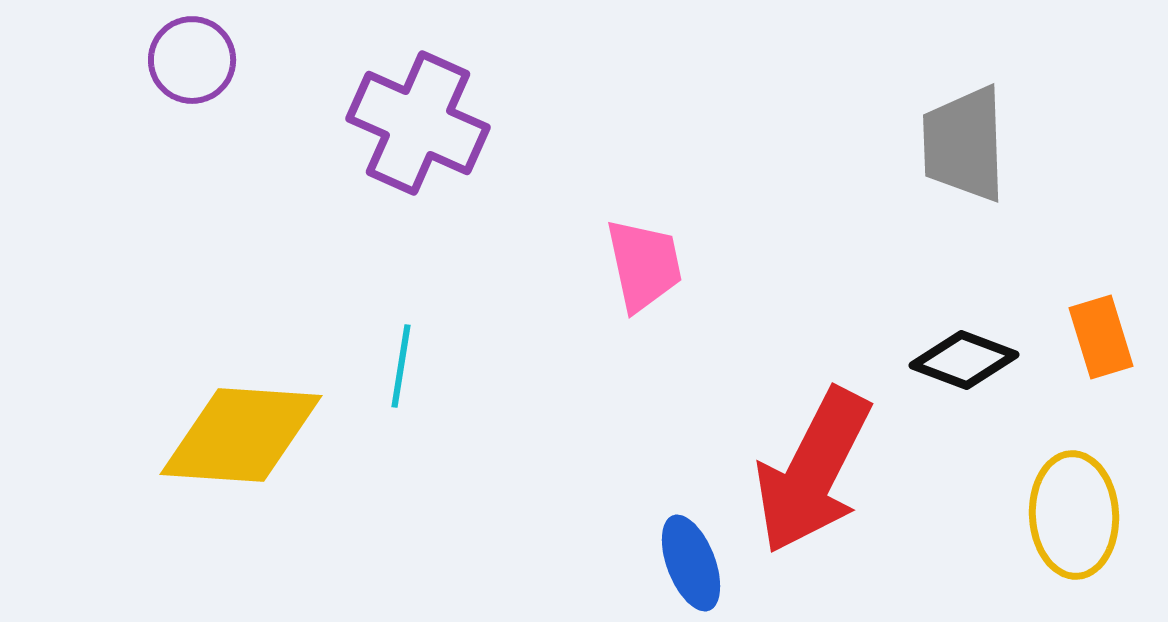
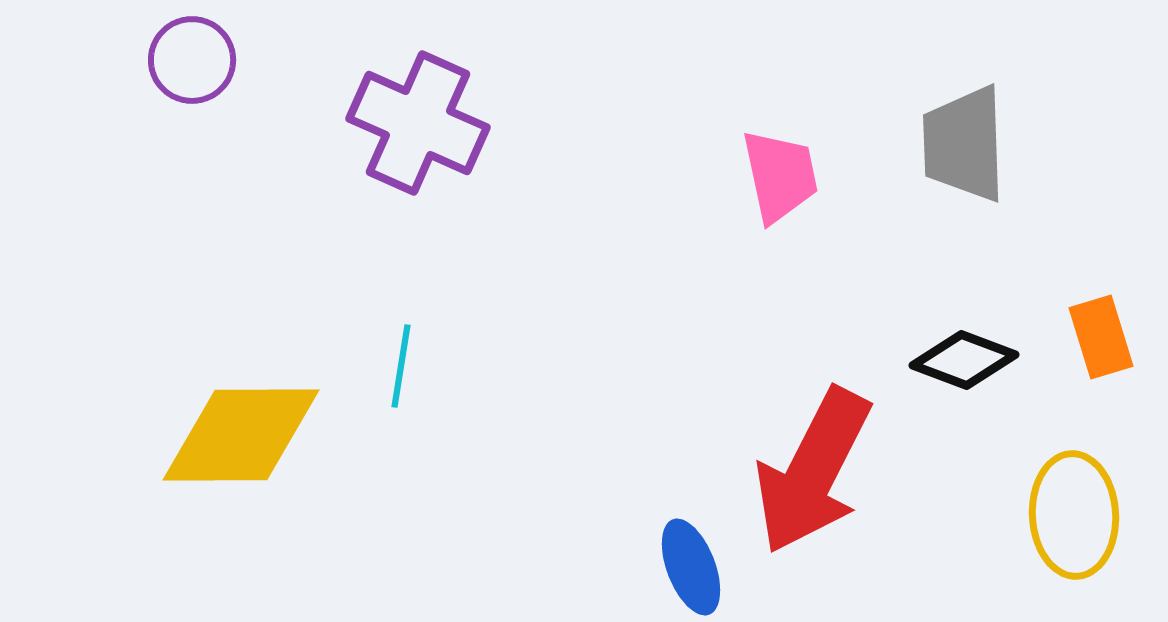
pink trapezoid: moved 136 px right, 89 px up
yellow diamond: rotated 4 degrees counterclockwise
blue ellipse: moved 4 px down
